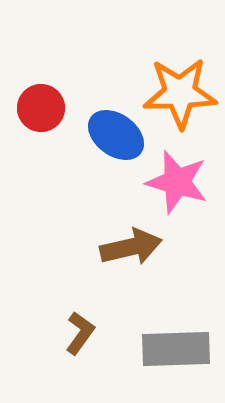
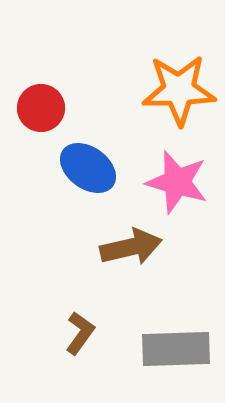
orange star: moved 1 px left, 3 px up
blue ellipse: moved 28 px left, 33 px down
